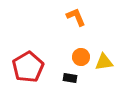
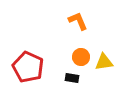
orange L-shape: moved 2 px right, 4 px down
red pentagon: rotated 16 degrees counterclockwise
black rectangle: moved 2 px right
